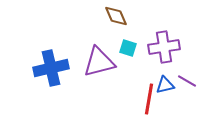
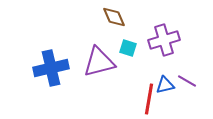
brown diamond: moved 2 px left, 1 px down
purple cross: moved 7 px up; rotated 8 degrees counterclockwise
